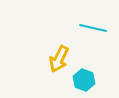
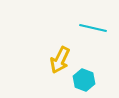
yellow arrow: moved 1 px right, 1 px down
